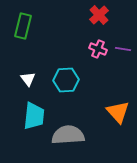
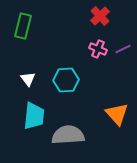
red cross: moved 1 px right, 1 px down
purple line: rotated 35 degrees counterclockwise
orange triangle: moved 1 px left, 2 px down
